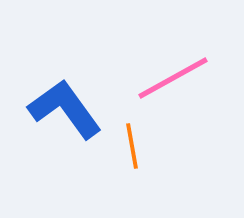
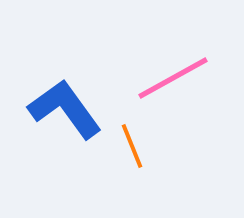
orange line: rotated 12 degrees counterclockwise
